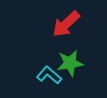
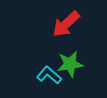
green star: moved 1 px down
